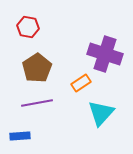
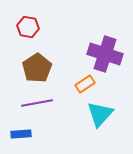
orange rectangle: moved 4 px right, 1 px down
cyan triangle: moved 1 px left, 1 px down
blue rectangle: moved 1 px right, 2 px up
